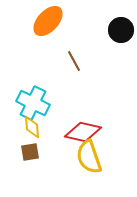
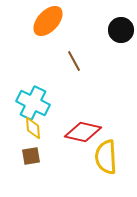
yellow diamond: moved 1 px right, 1 px down
brown square: moved 1 px right, 4 px down
yellow semicircle: moved 17 px right; rotated 16 degrees clockwise
